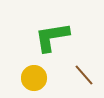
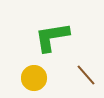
brown line: moved 2 px right
